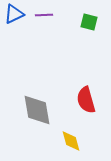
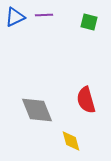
blue triangle: moved 1 px right, 3 px down
gray diamond: rotated 12 degrees counterclockwise
